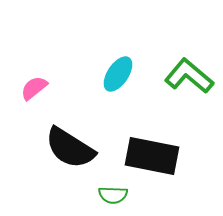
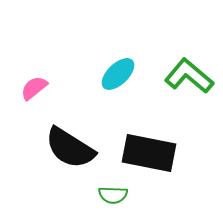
cyan ellipse: rotated 12 degrees clockwise
black rectangle: moved 3 px left, 3 px up
